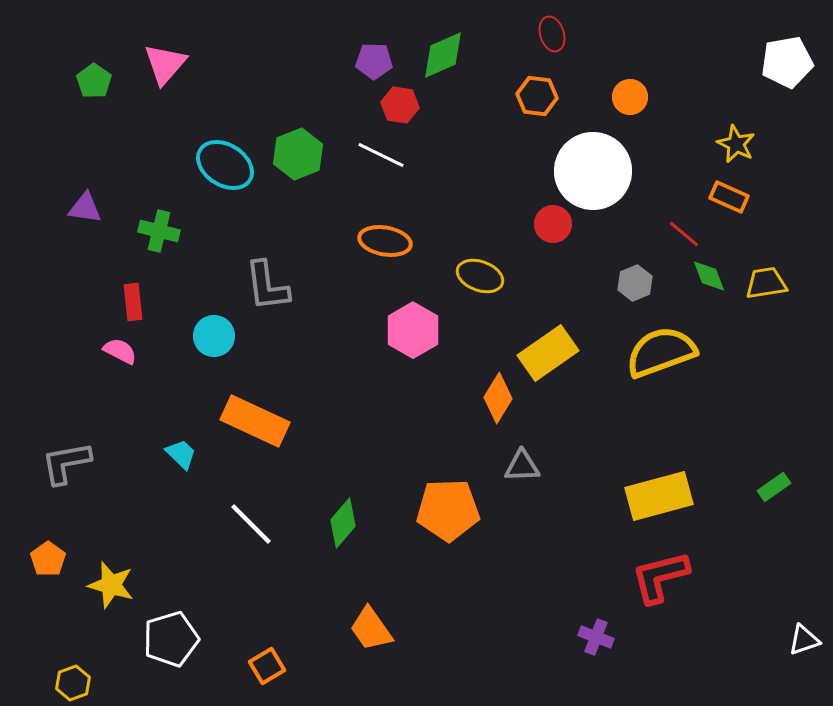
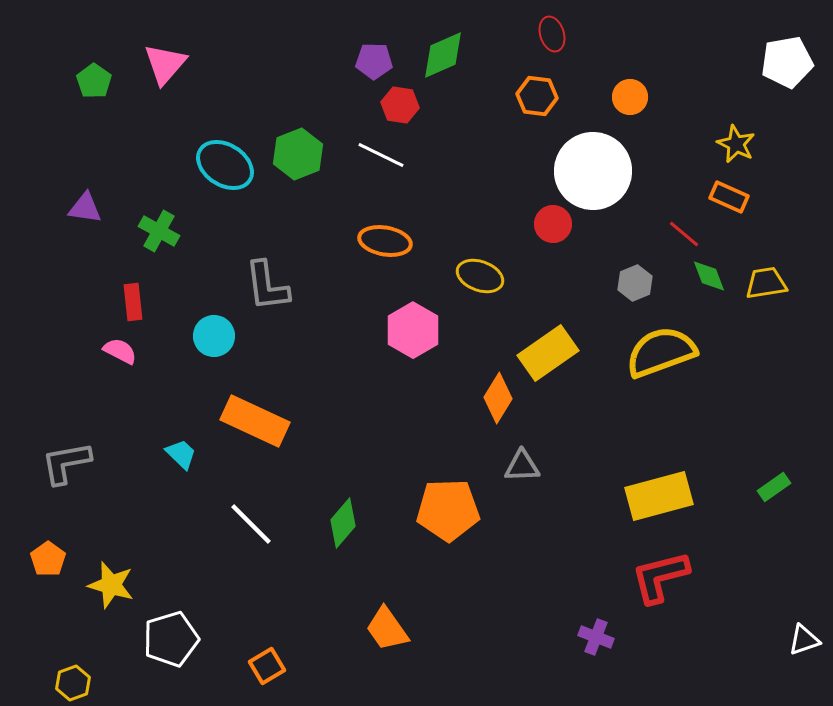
green cross at (159, 231): rotated 15 degrees clockwise
orange trapezoid at (371, 629): moved 16 px right
